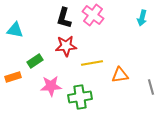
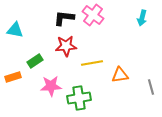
black L-shape: rotated 80 degrees clockwise
green cross: moved 1 px left, 1 px down
